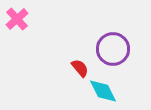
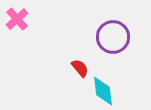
purple circle: moved 12 px up
cyan diamond: rotated 20 degrees clockwise
